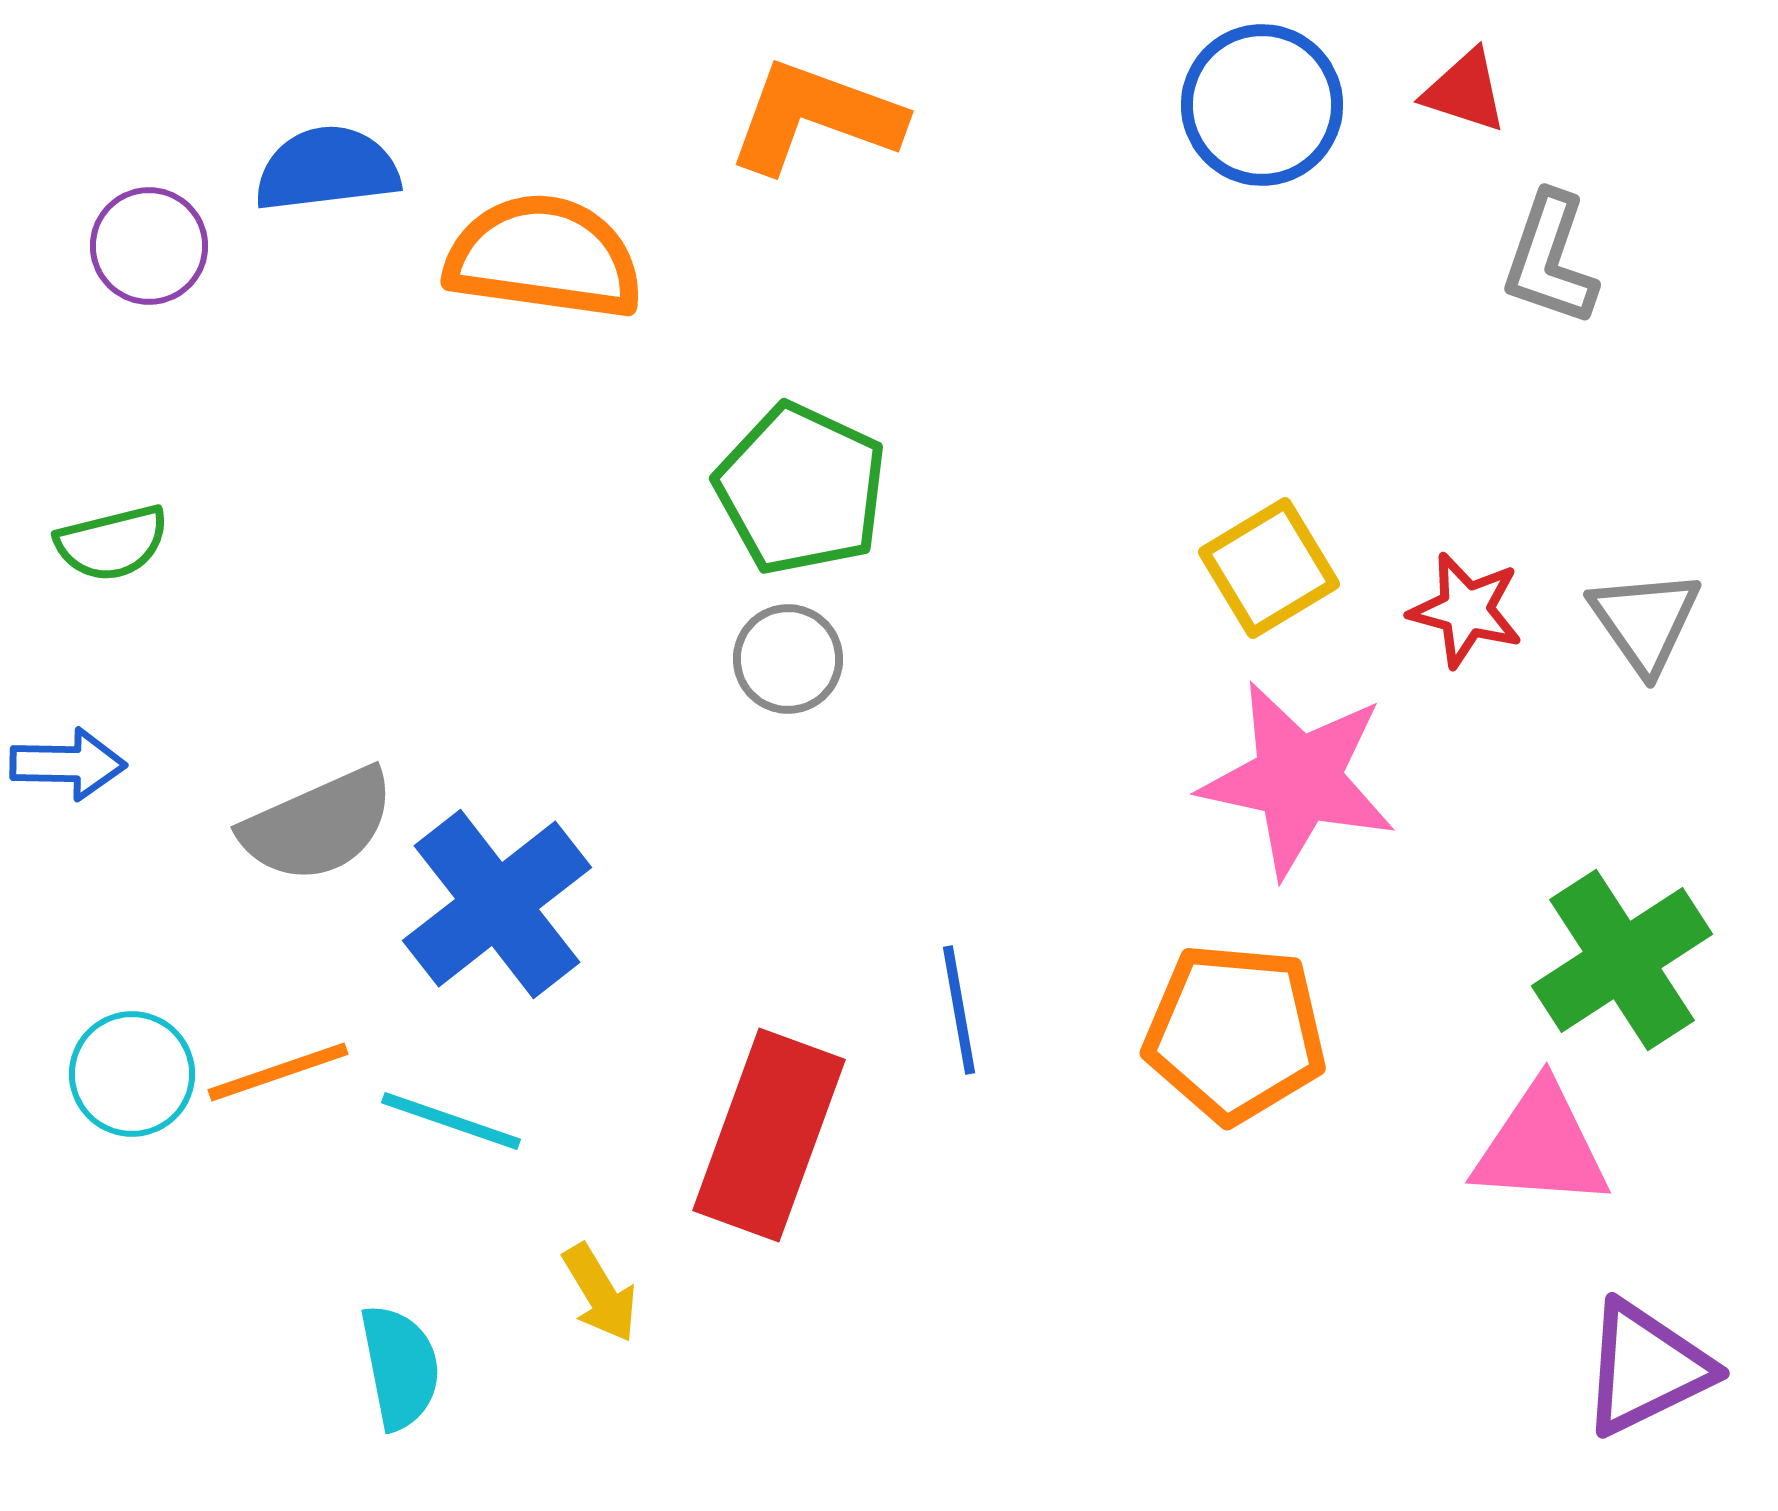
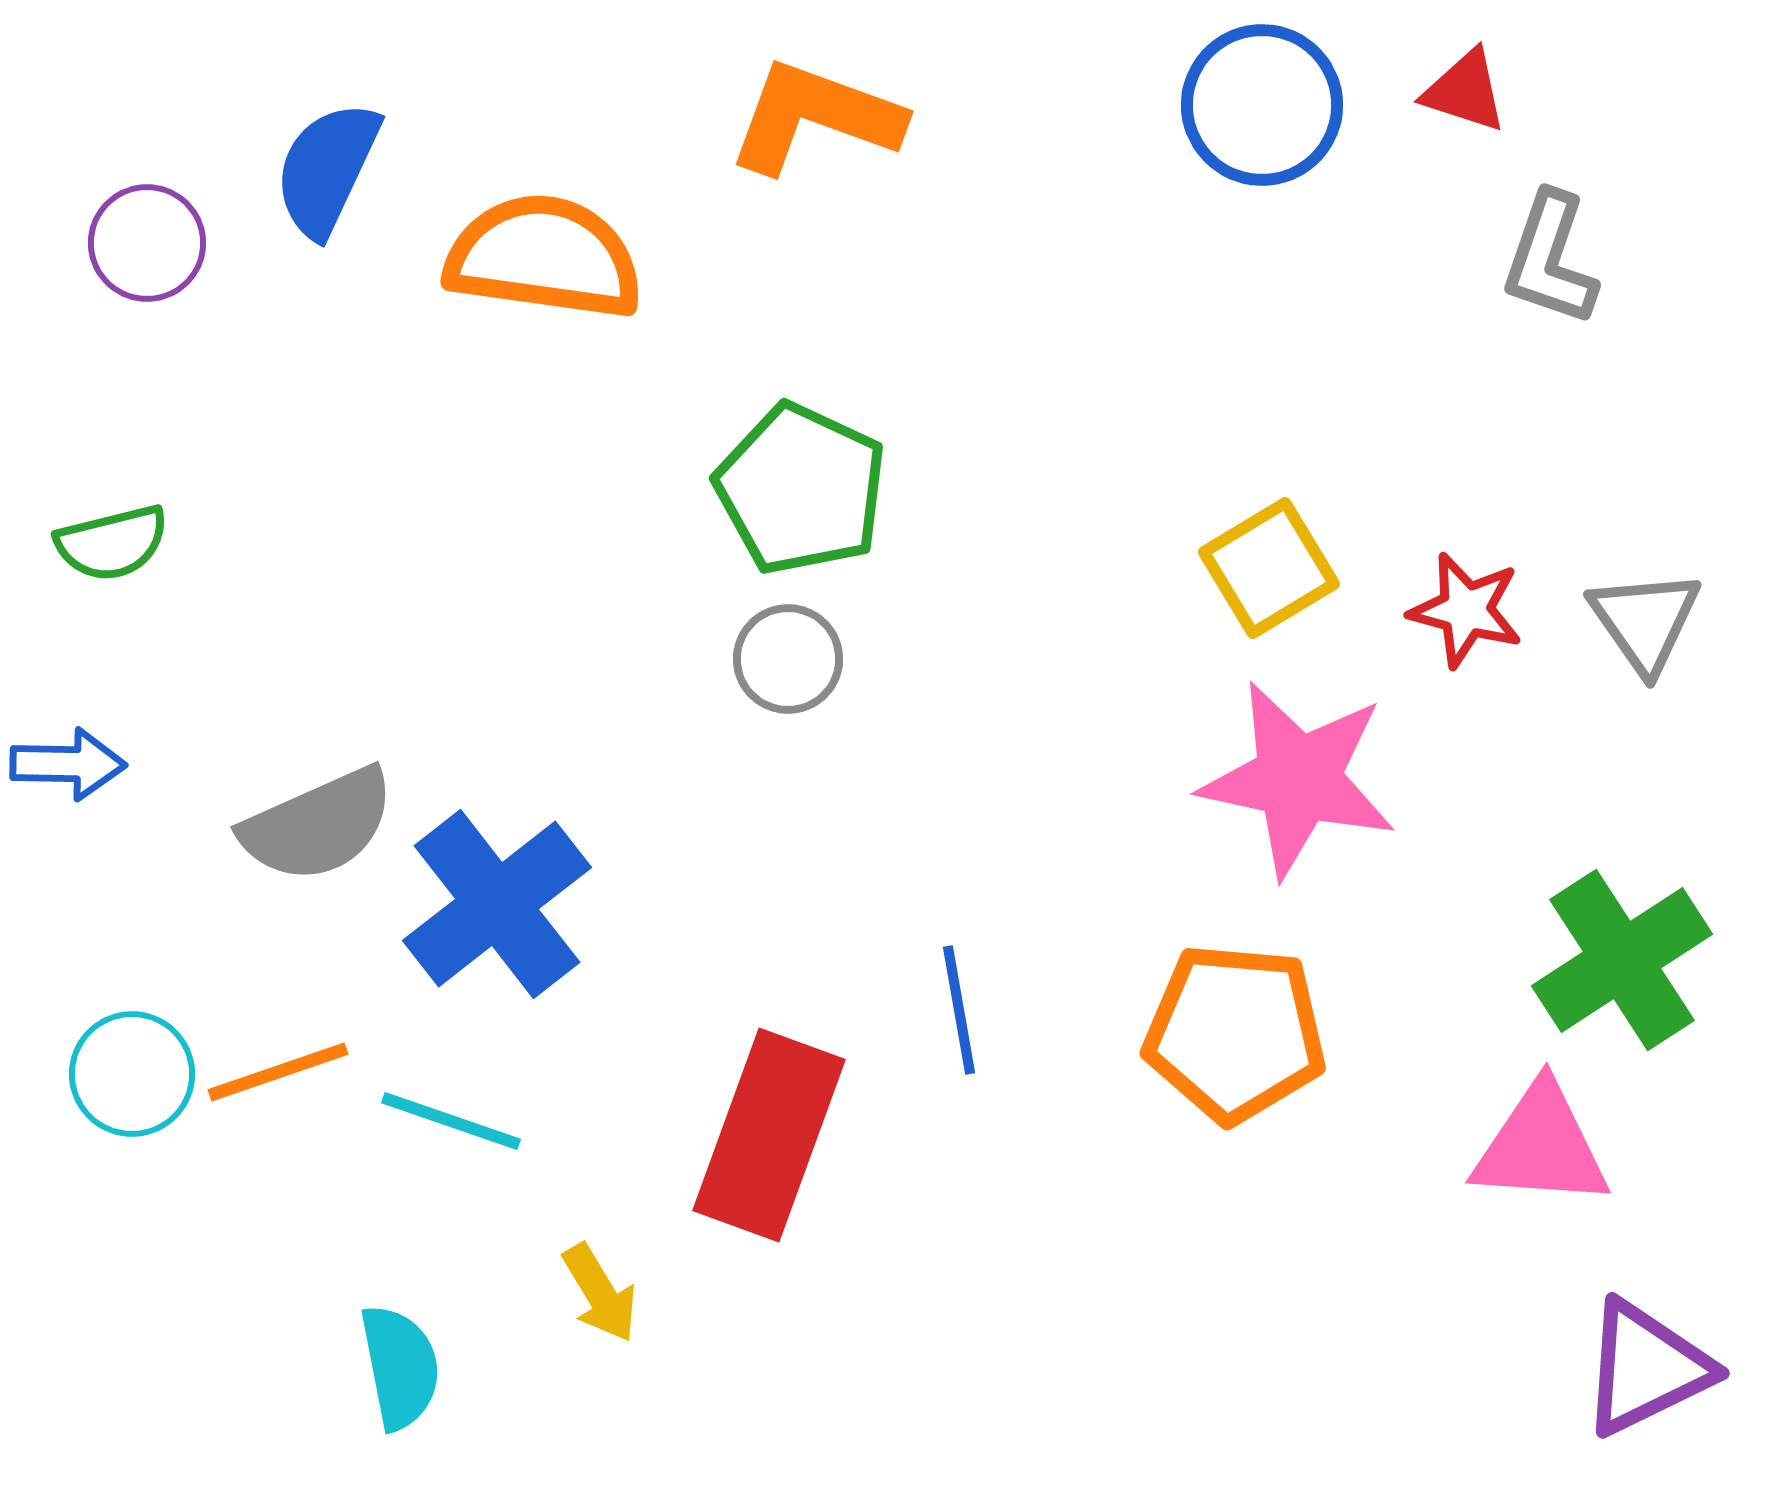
blue semicircle: rotated 58 degrees counterclockwise
purple circle: moved 2 px left, 3 px up
